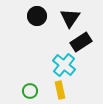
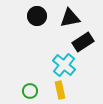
black triangle: rotated 45 degrees clockwise
black rectangle: moved 2 px right
